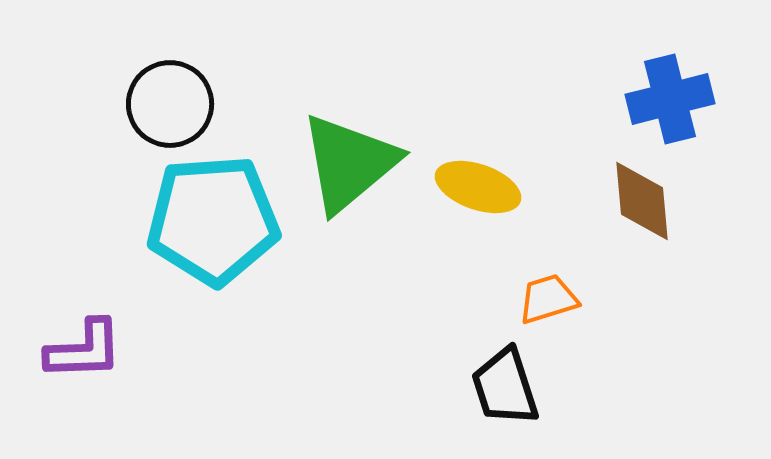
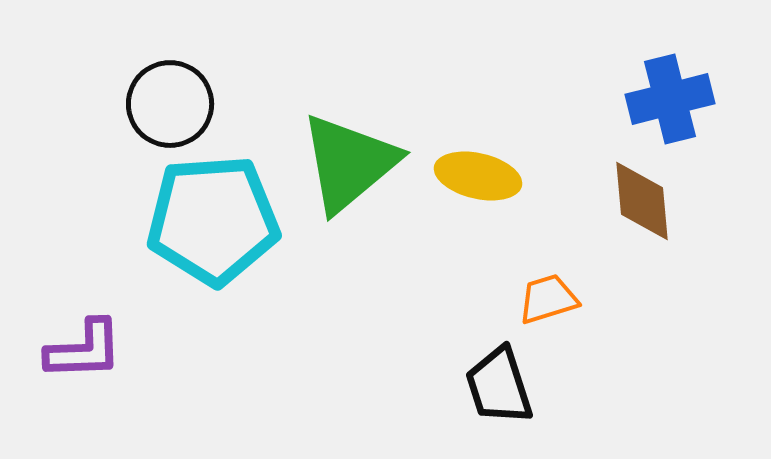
yellow ellipse: moved 11 px up; rotated 6 degrees counterclockwise
black trapezoid: moved 6 px left, 1 px up
